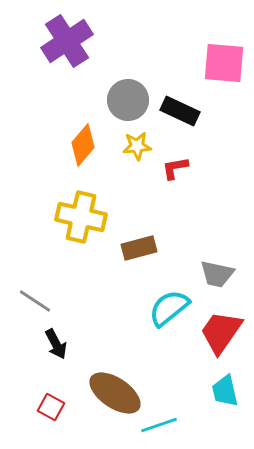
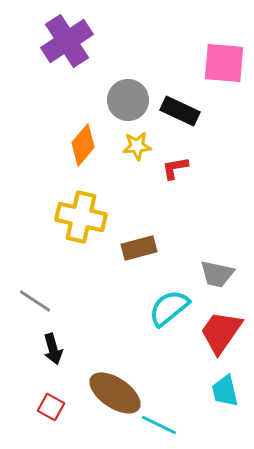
black arrow: moved 3 px left, 5 px down; rotated 12 degrees clockwise
cyan line: rotated 45 degrees clockwise
